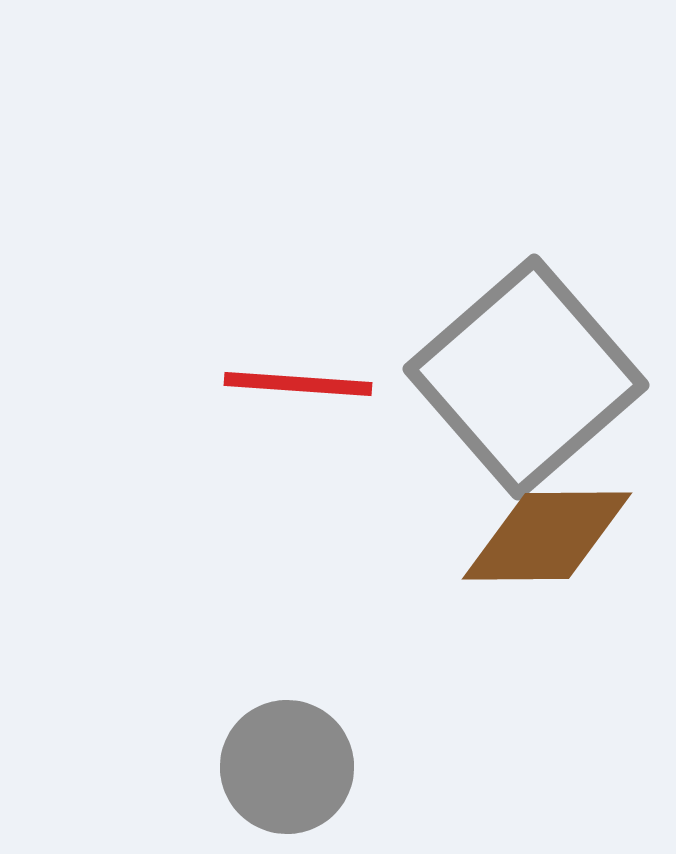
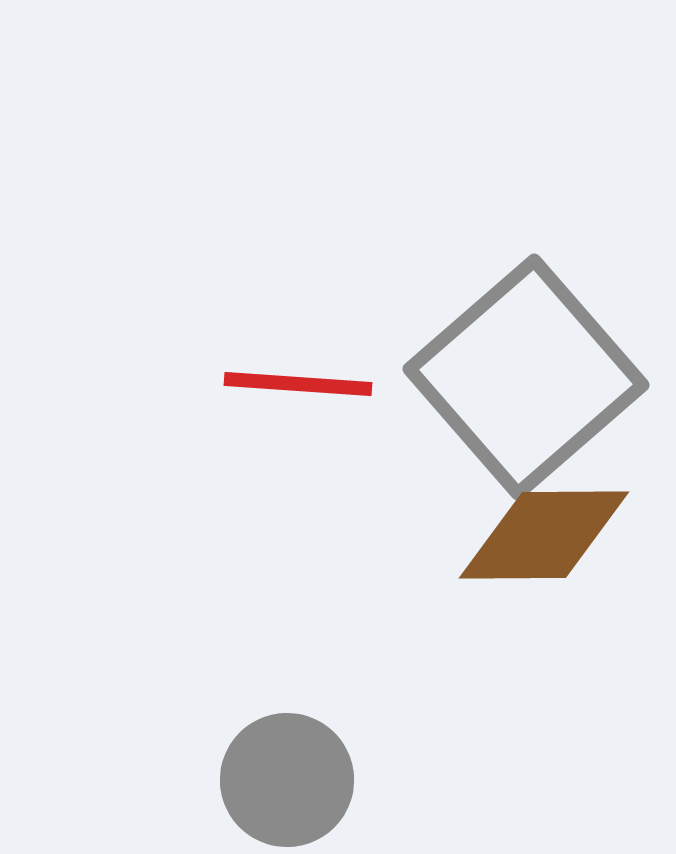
brown diamond: moved 3 px left, 1 px up
gray circle: moved 13 px down
